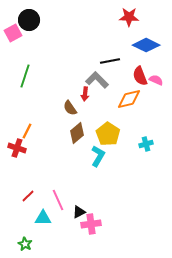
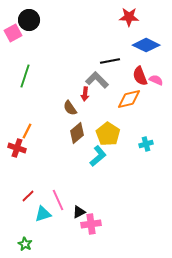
cyan L-shape: rotated 20 degrees clockwise
cyan triangle: moved 4 px up; rotated 18 degrees counterclockwise
